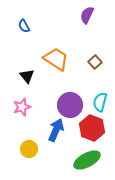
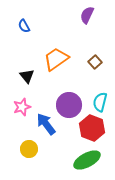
orange trapezoid: rotated 68 degrees counterclockwise
purple circle: moved 1 px left
blue arrow: moved 10 px left, 6 px up; rotated 60 degrees counterclockwise
